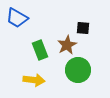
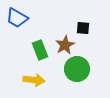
brown star: moved 2 px left
green circle: moved 1 px left, 1 px up
